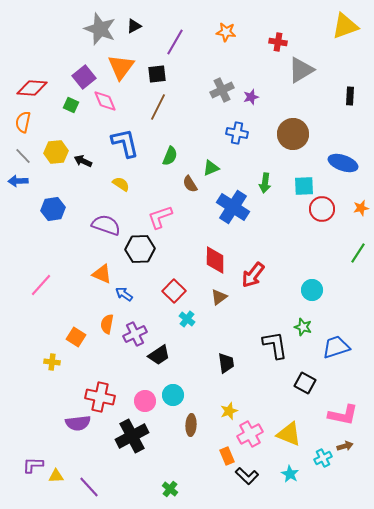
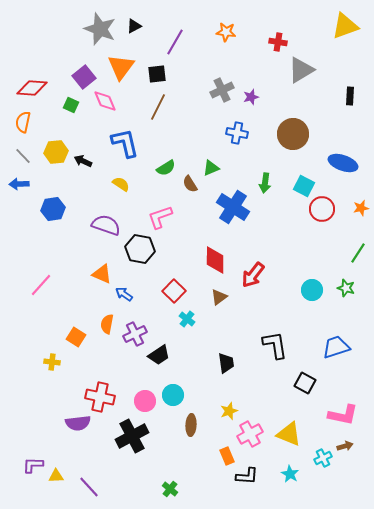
green semicircle at (170, 156): moved 4 px left, 12 px down; rotated 36 degrees clockwise
blue arrow at (18, 181): moved 1 px right, 3 px down
cyan square at (304, 186): rotated 30 degrees clockwise
black hexagon at (140, 249): rotated 12 degrees clockwise
green star at (303, 327): moved 43 px right, 39 px up
black L-shape at (247, 476): rotated 40 degrees counterclockwise
